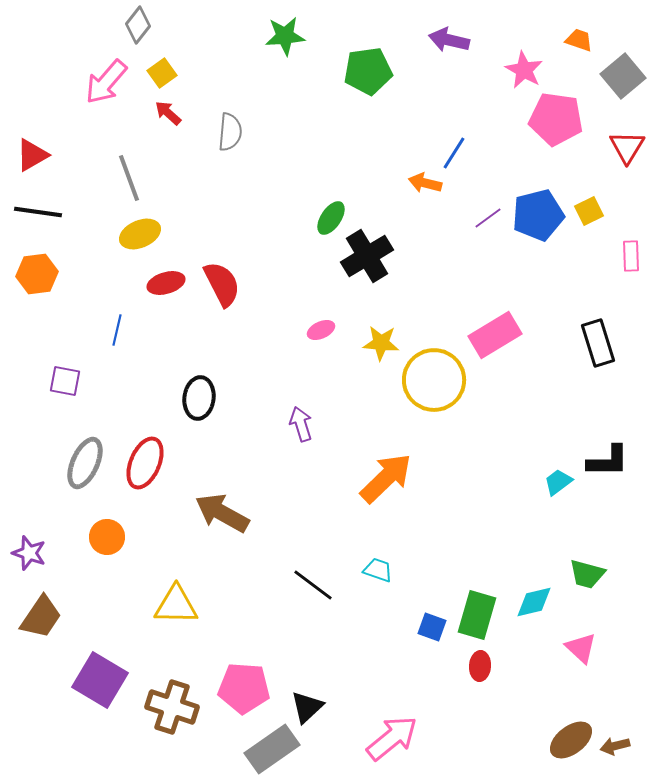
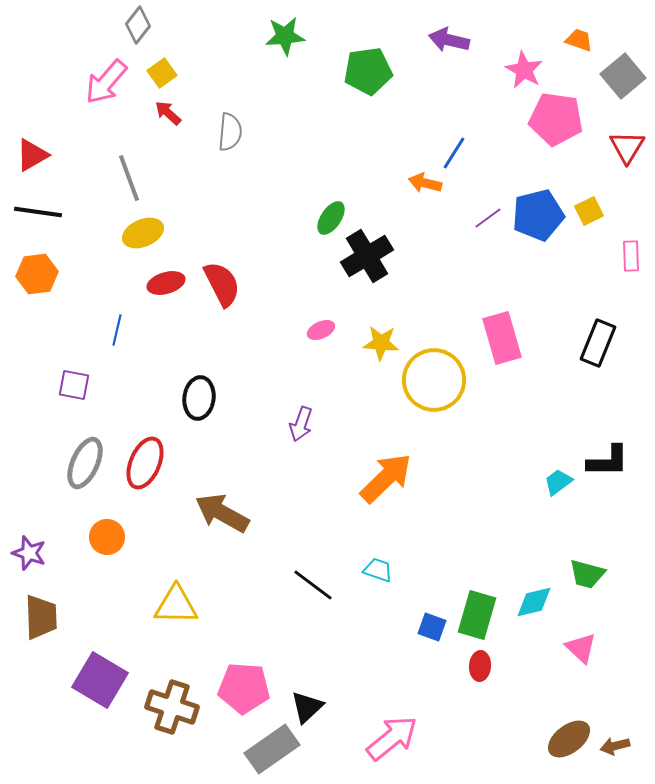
yellow ellipse at (140, 234): moved 3 px right, 1 px up
pink rectangle at (495, 335): moved 7 px right, 3 px down; rotated 75 degrees counterclockwise
black rectangle at (598, 343): rotated 39 degrees clockwise
purple square at (65, 381): moved 9 px right, 4 px down
purple arrow at (301, 424): rotated 144 degrees counterclockwise
brown trapezoid at (41, 617): rotated 36 degrees counterclockwise
brown ellipse at (571, 740): moved 2 px left, 1 px up
